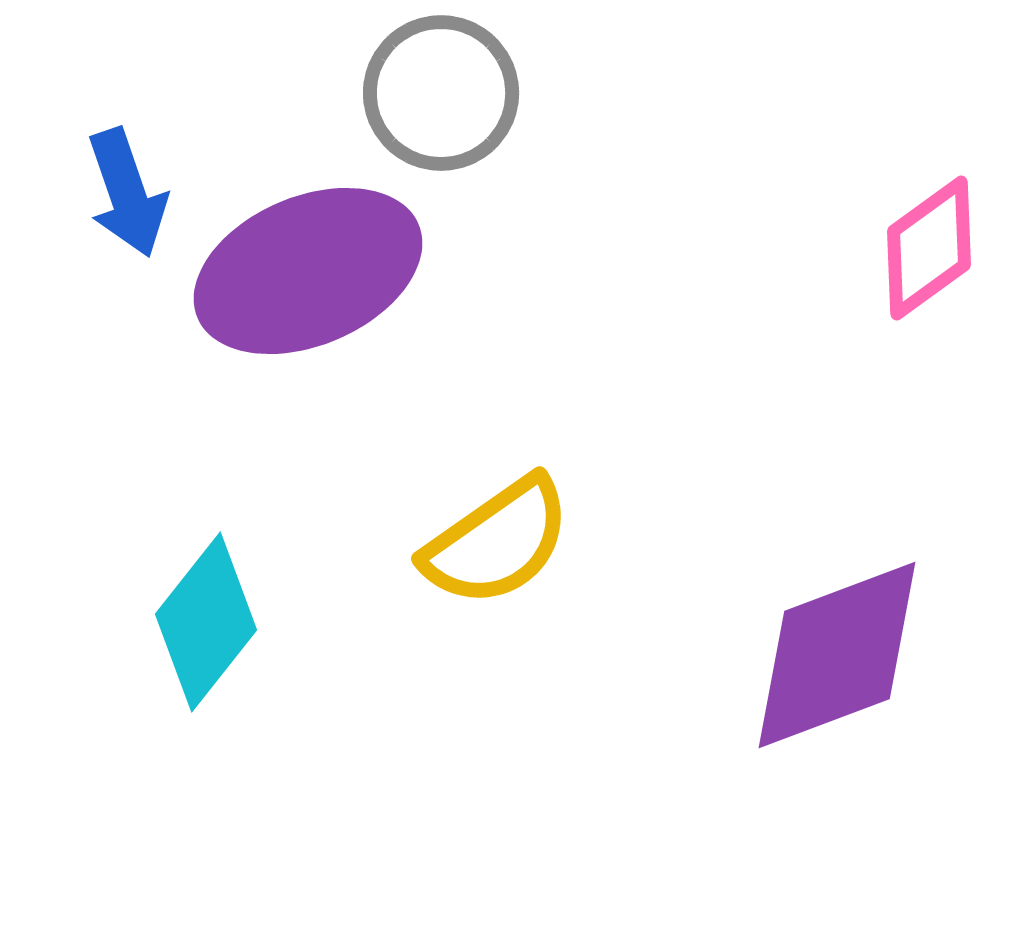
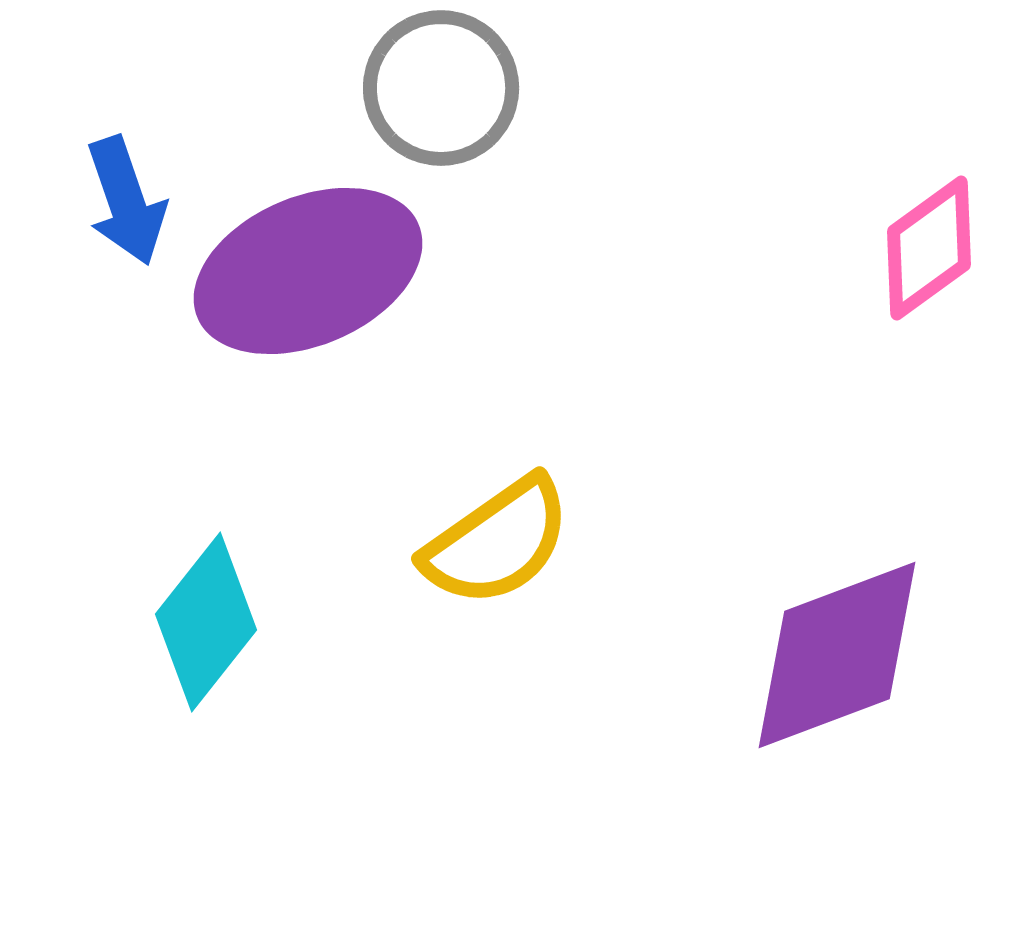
gray circle: moved 5 px up
blue arrow: moved 1 px left, 8 px down
